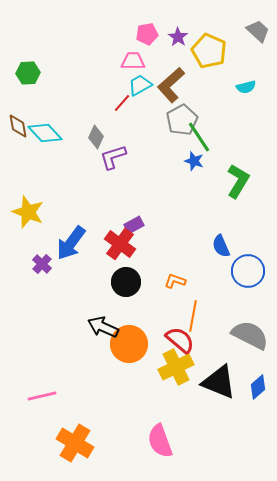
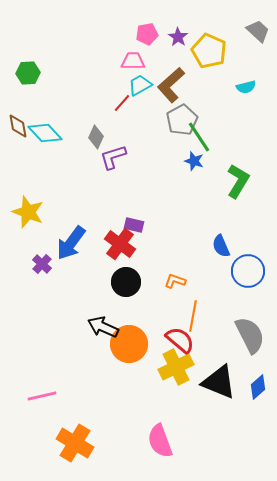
purple rectangle: rotated 42 degrees clockwise
gray semicircle: rotated 36 degrees clockwise
